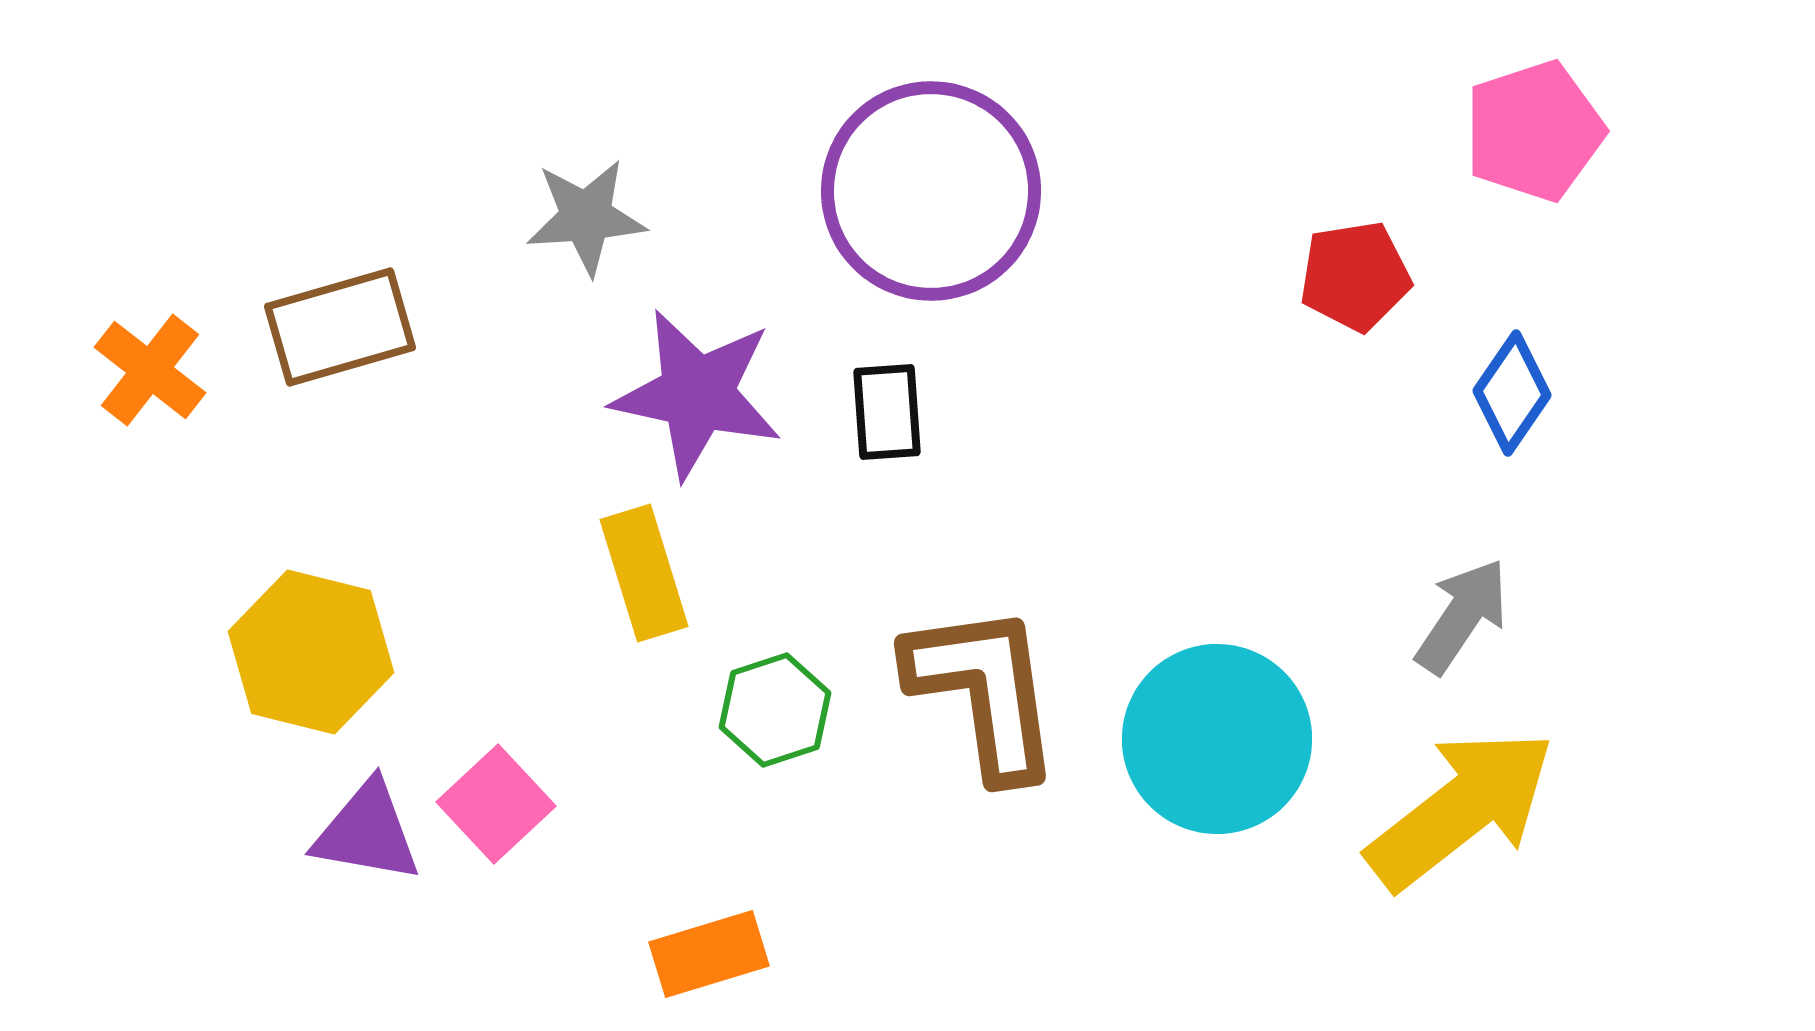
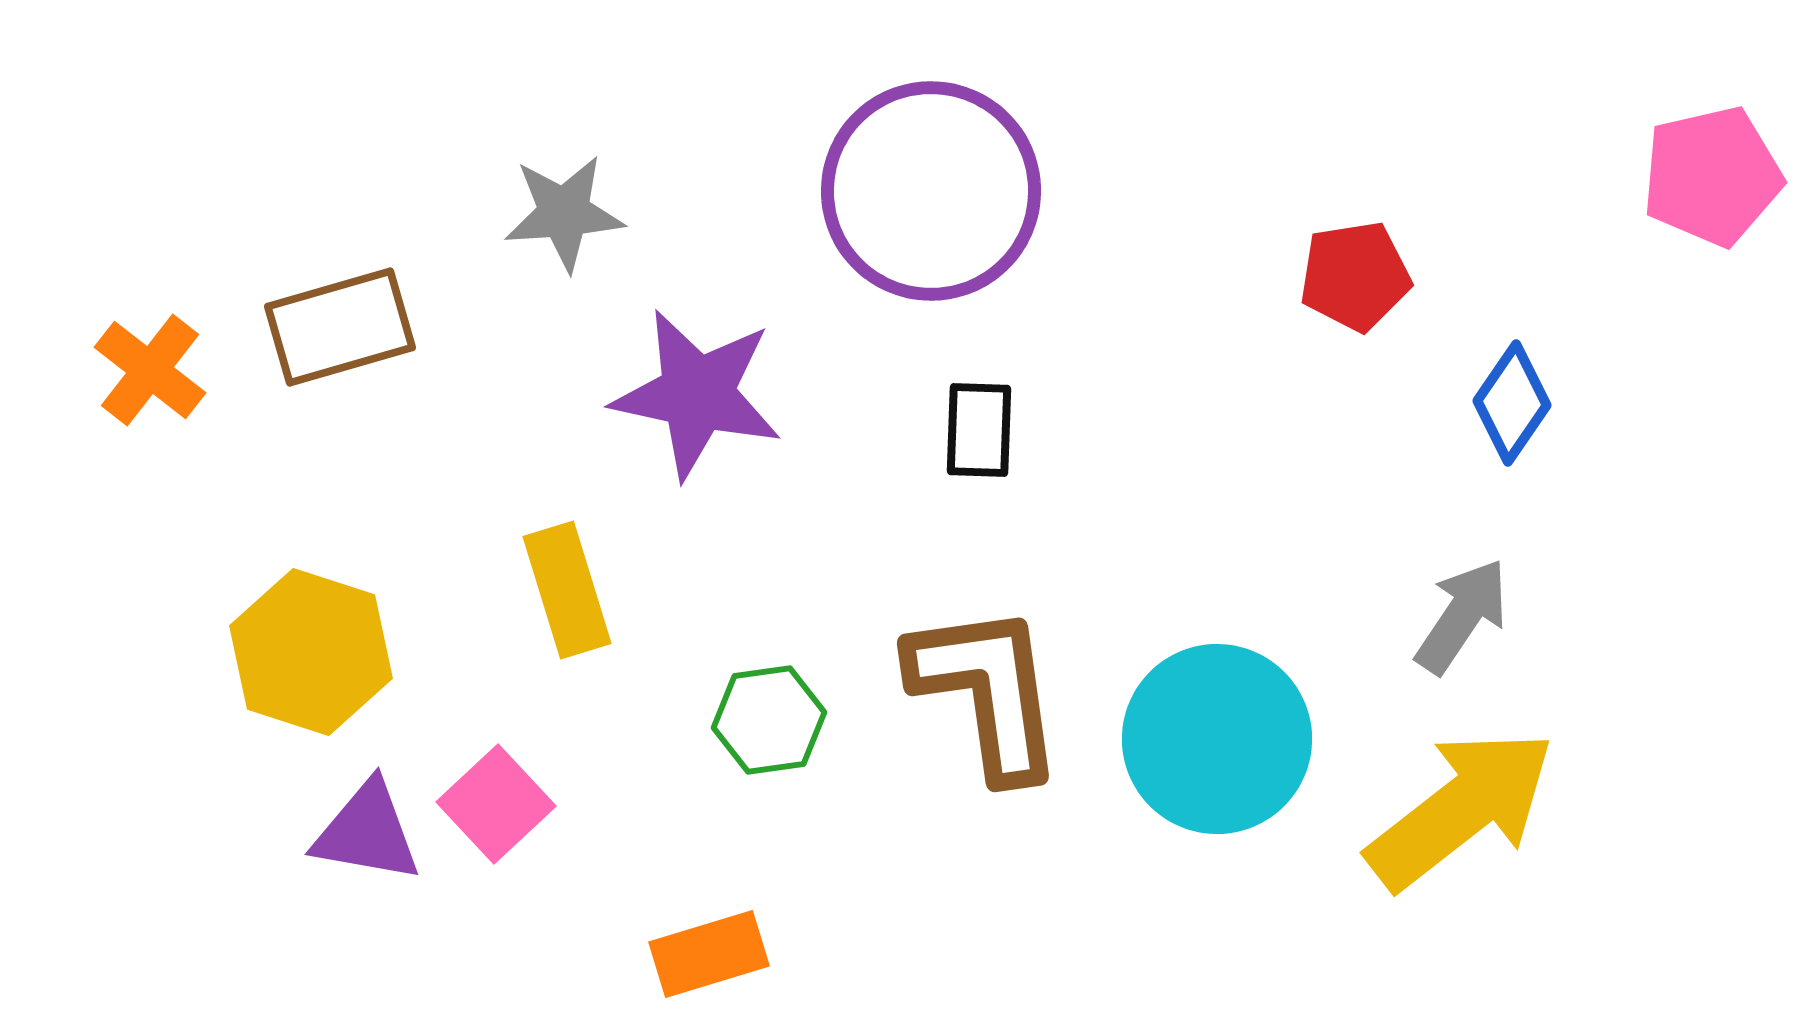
pink pentagon: moved 178 px right, 45 px down; rotated 5 degrees clockwise
gray star: moved 22 px left, 4 px up
blue diamond: moved 10 px down
black rectangle: moved 92 px right, 18 px down; rotated 6 degrees clockwise
yellow rectangle: moved 77 px left, 17 px down
yellow hexagon: rotated 4 degrees clockwise
brown L-shape: moved 3 px right
green hexagon: moved 6 px left, 10 px down; rotated 10 degrees clockwise
